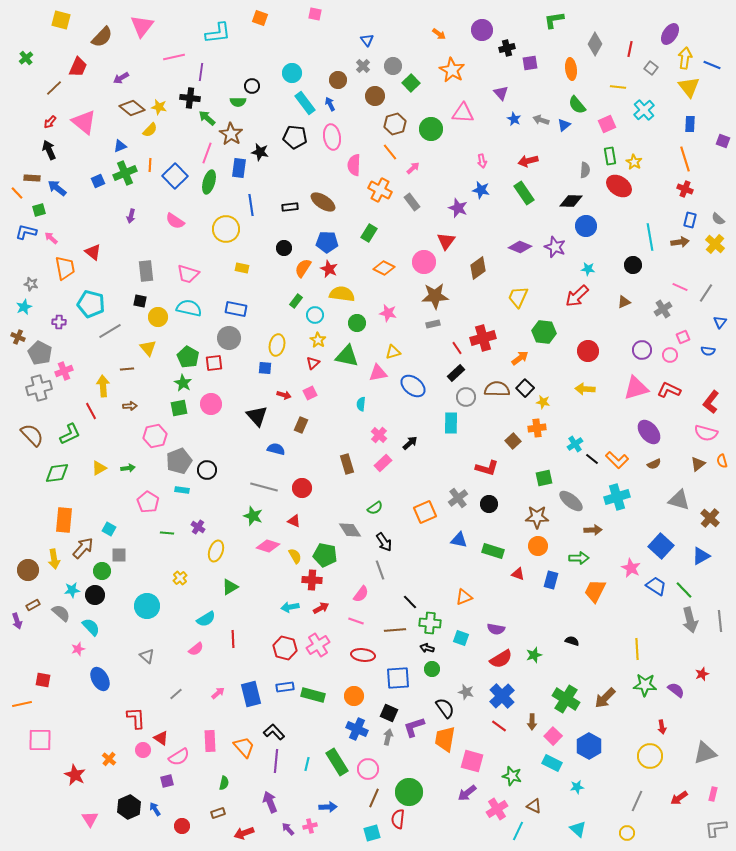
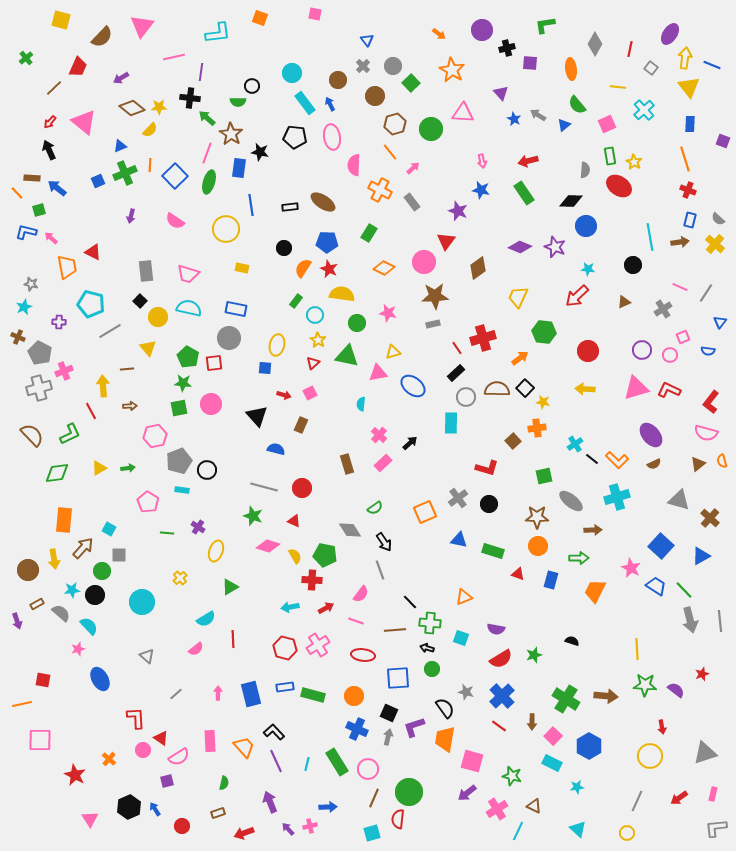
green L-shape at (554, 20): moved 9 px left, 5 px down
purple square at (530, 63): rotated 14 degrees clockwise
yellow star at (159, 107): rotated 14 degrees counterclockwise
gray arrow at (541, 120): moved 3 px left, 5 px up; rotated 14 degrees clockwise
red cross at (685, 189): moved 3 px right, 1 px down
purple star at (458, 208): moved 3 px down
red triangle at (93, 252): rotated 12 degrees counterclockwise
orange trapezoid at (65, 268): moved 2 px right, 1 px up
black square at (140, 301): rotated 32 degrees clockwise
green star at (183, 383): rotated 24 degrees counterclockwise
purple ellipse at (649, 432): moved 2 px right, 3 px down
green square at (544, 478): moved 2 px up
brown rectangle at (33, 605): moved 4 px right, 1 px up
cyan circle at (147, 606): moved 5 px left, 4 px up
red arrow at (321, 608): moved 5 px right
cyan semicircle at (91, 627): moved 2 px left, 1 px up
pink arrow at (218, 693): rotated 48 degrees counterclockwise
brown arrow at (605, 698): moved 1 px right, 2 px up; rotated 130 degrees counterclockwise
purple line at (276, 761): rotated 30 degrees counterclockwise
